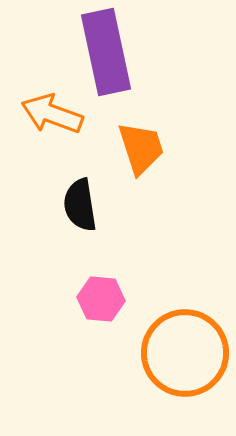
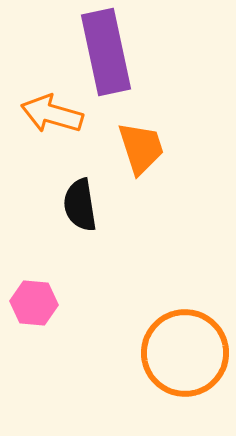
orange arrow: rotated 4 degrees counterclockwise
pink hexagon: moved 67 px left, 4 px down
